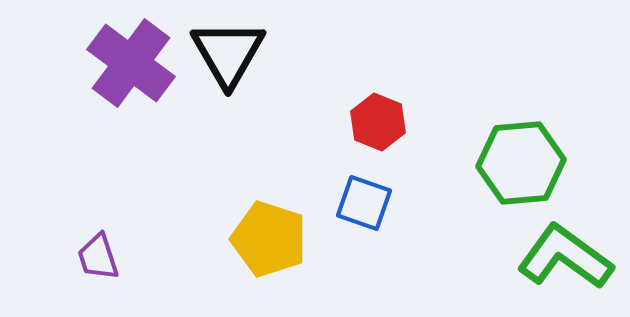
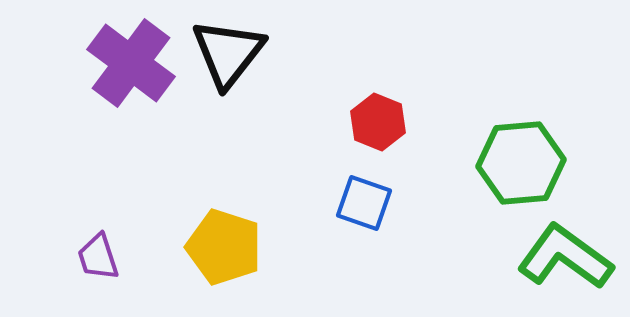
black triangle: rotated 8 degrees clockwise
yellow pentagon: moved 45 px left, 8 px down
